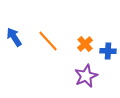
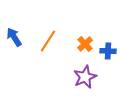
orange line: rotated 75 degrees clockwise
purple star: moved 1 px left, 1 px down
